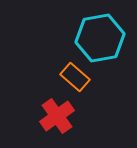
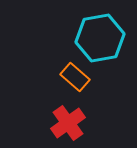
red cross: moved 11 px right, 7 px down
